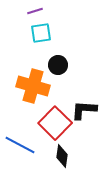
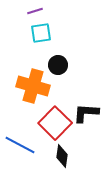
black L-shape: moved 2 px right, 3 px down
